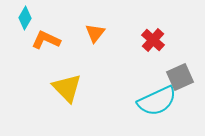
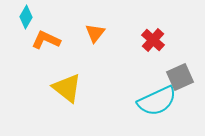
cyan diamond: moved 1 px right, 1 px up
yellow triangle: rotated 8 degrees counterclockwise
